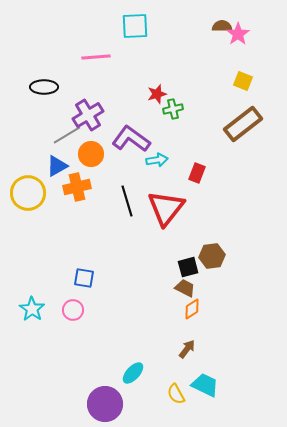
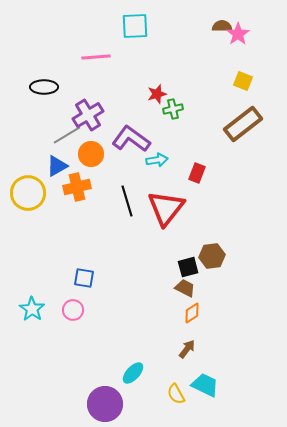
orange diamond: moved 4 px down
